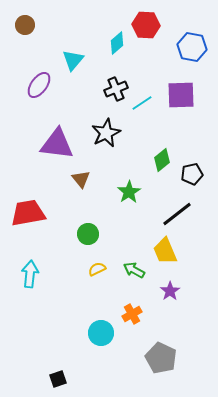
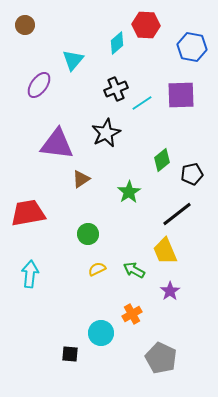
brown triangle: rotated 36 degrees clockwise
black square: moved 12 px right, 25 px up; rotated 24 degrees clockwise
